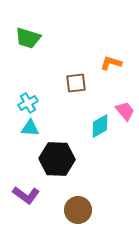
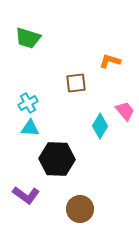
orange L-shape: moved 1 px left, 2 px up
cyan diamond: rotated 30 degrees counterclockwise
brown circle: moved 2 px right, 1 px up
